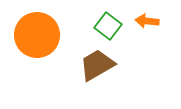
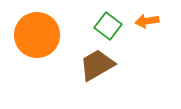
orange arrow: rotated 15 degrees counterclockwise
